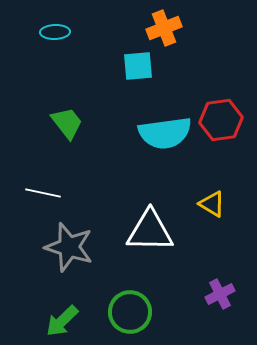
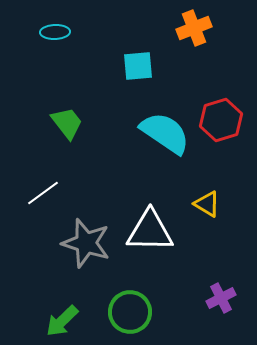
orange cross: moved 30 px right
red hexagon: rotated 9 degrees counterclockwise
cyan semicircle: rotated 138 degrees counterclockwise
white line: rotated 48 degrees counterclockwise
yellow triangle: moved 5 px left
gray star: moved 17 px right, 4 px up
purple cross: moved 1 px right, 4 px down
